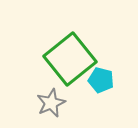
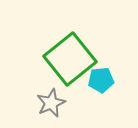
cyan pentagon: rotated 20 degrees counterclockwise
